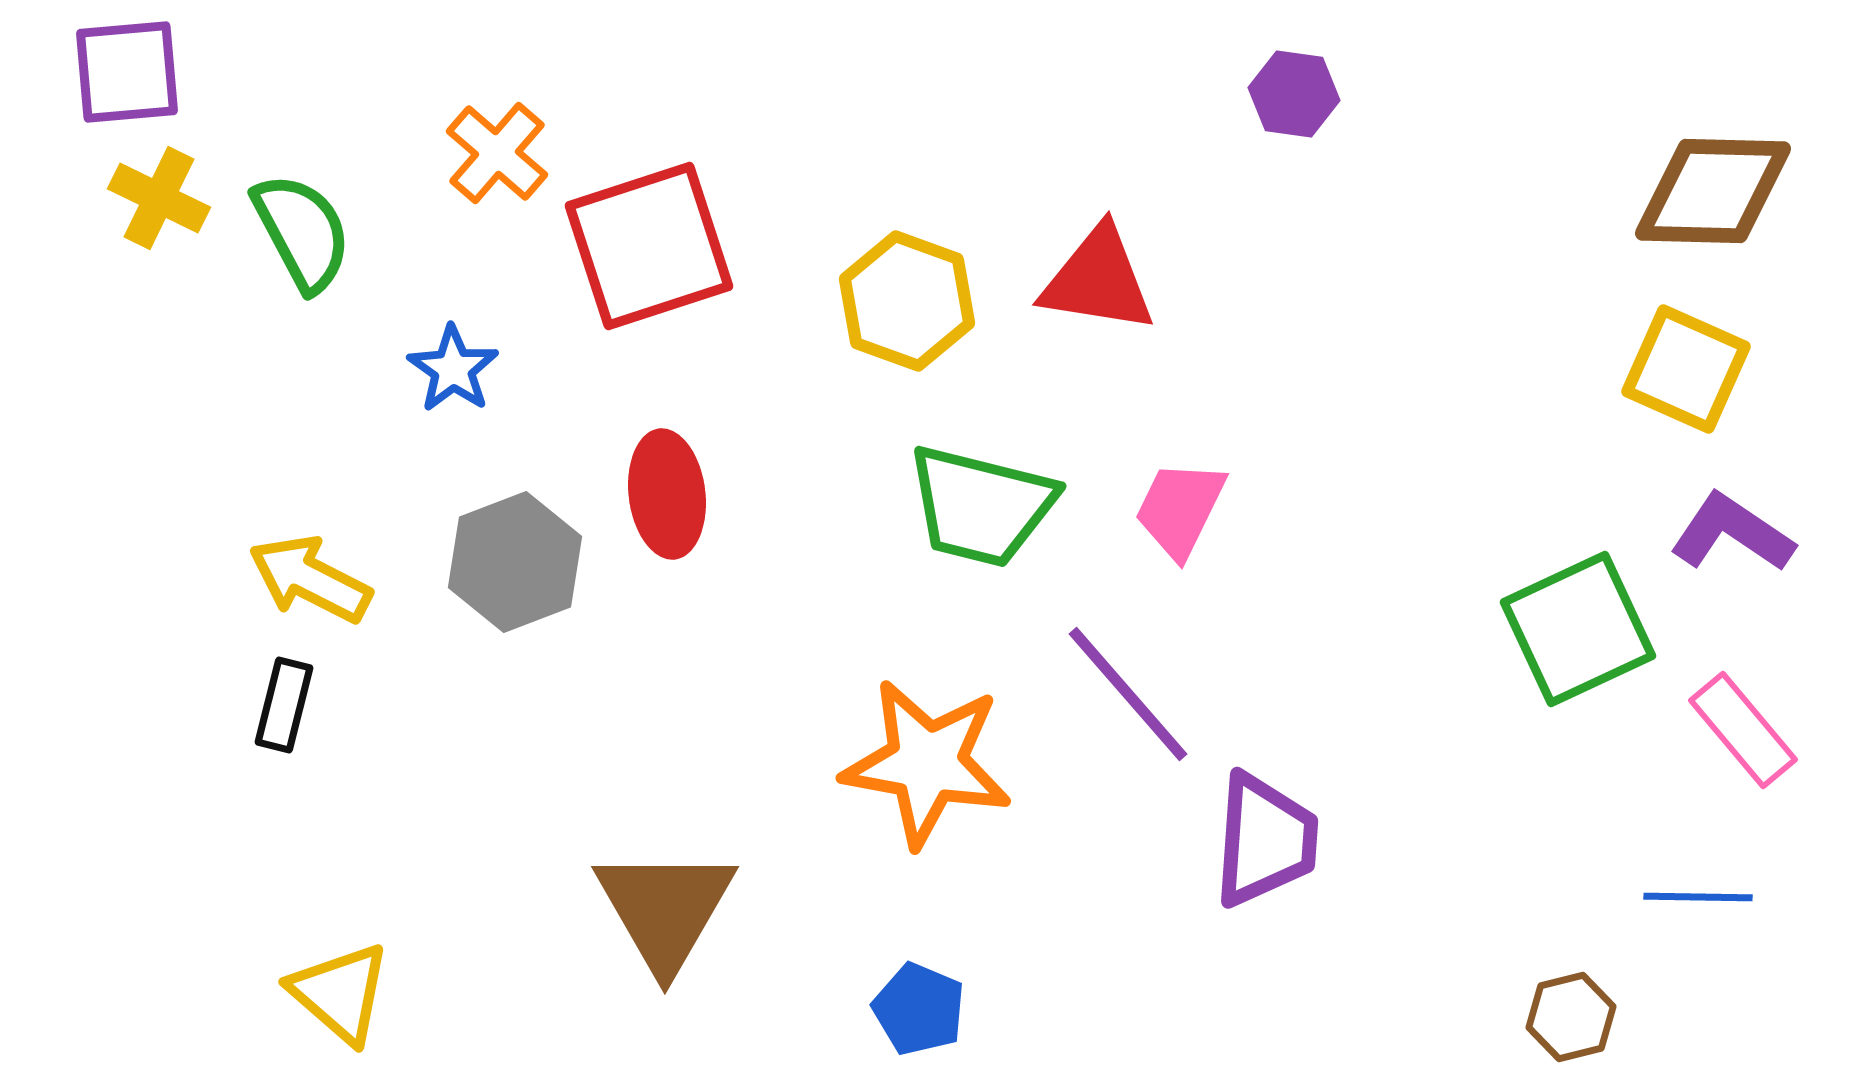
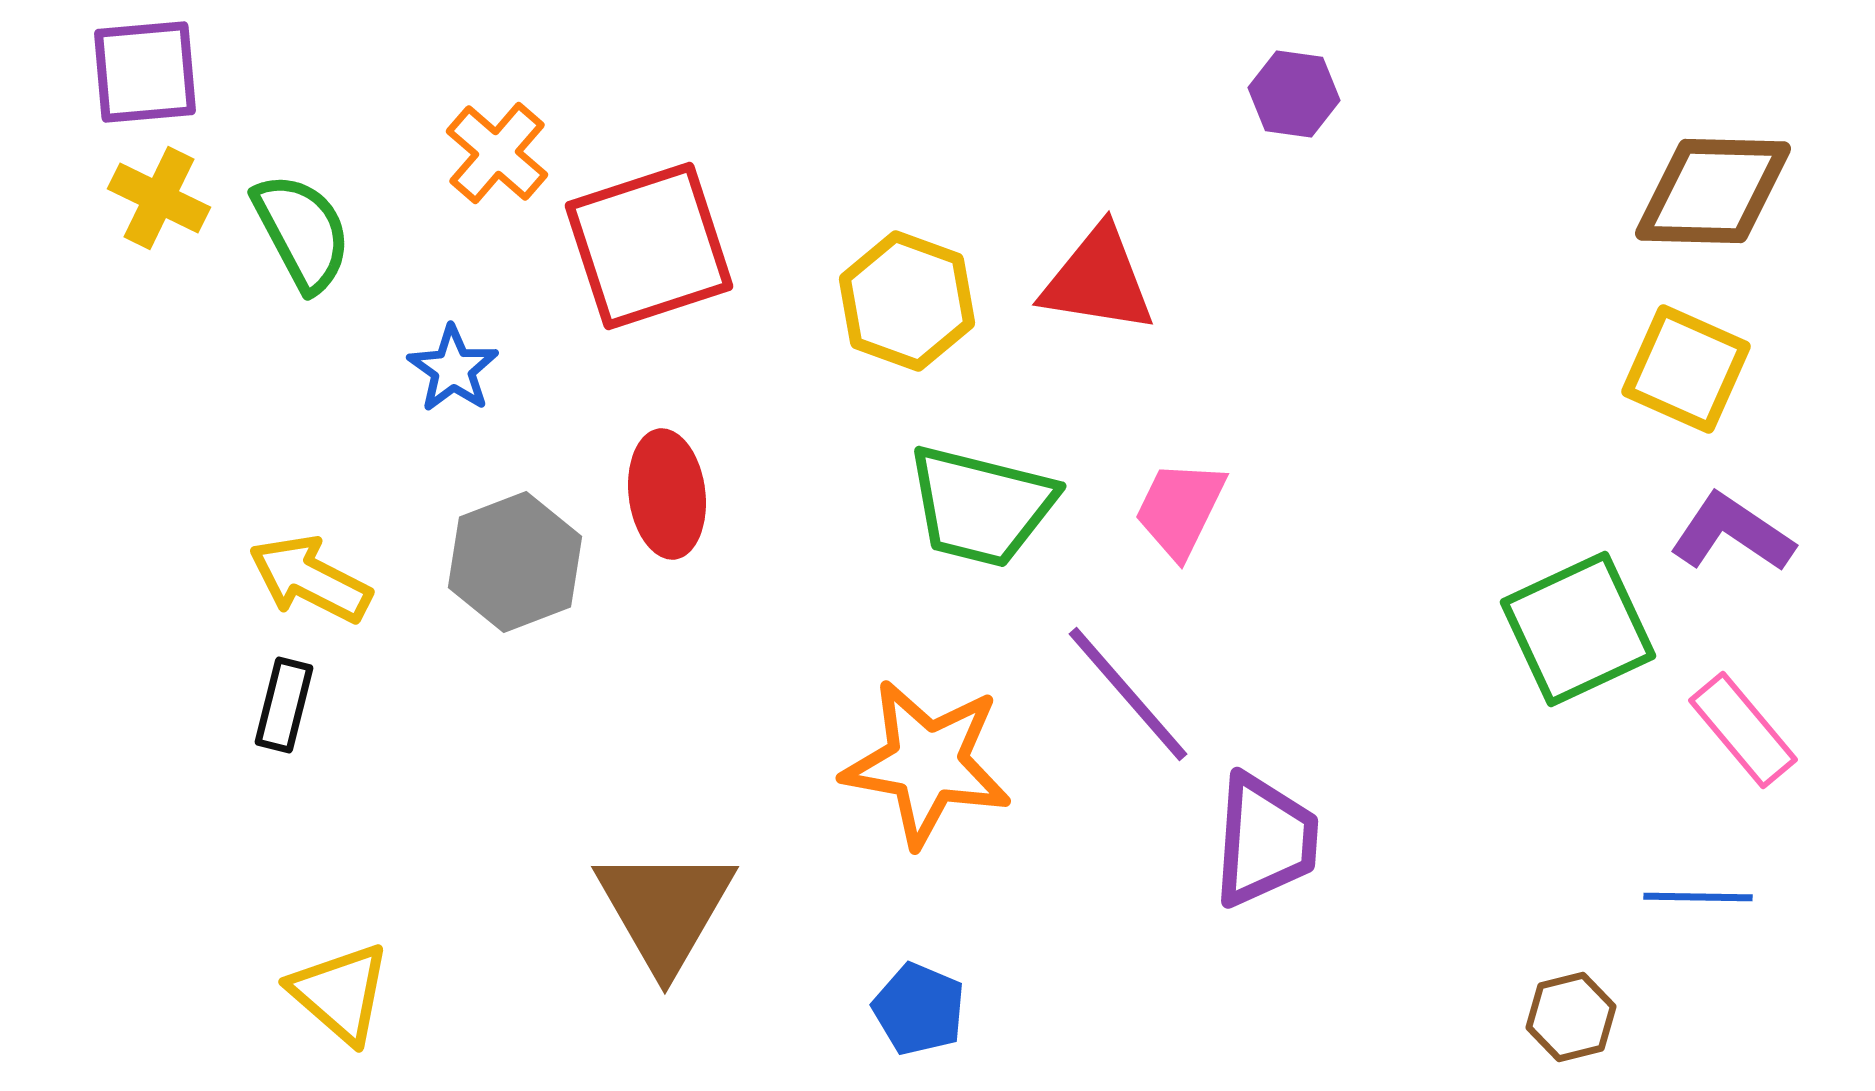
purple square: moved 18 px right
